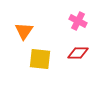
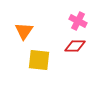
red diamond: moved 3 px left, 7 px up
yellow square: moved 1 px left, 1 px down
